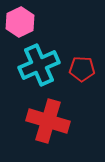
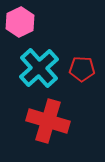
cyan cross: moved 3 px down; rotated 18 degrees counterclockwise
